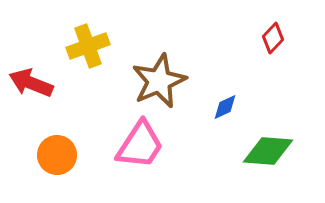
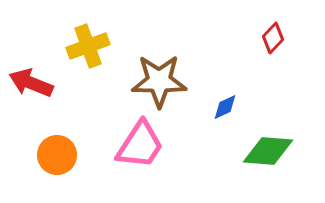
brown star: rotated 24 degrees clockwise
